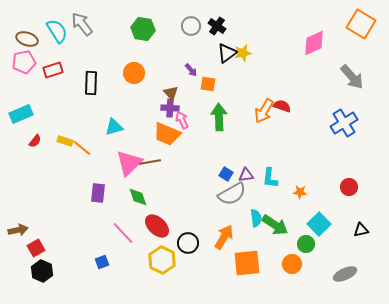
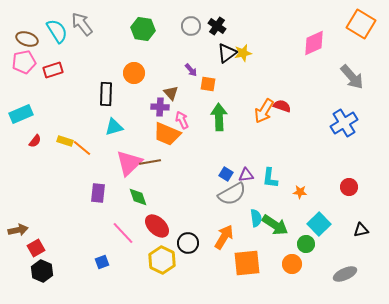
black rectangle at (91, 83): moved 15 px right, 11 px down
purple cross at (170, 108): moved 10 px left, 1 px up
